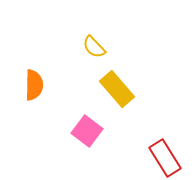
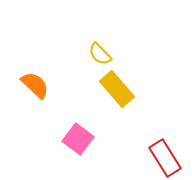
yellow semicircle: moved 6 px right, 7 px down
orange semicircle: moved 1 px right; rotated 48 degrees counterclockwise
pink square: moved 9 px left, 8 px down
